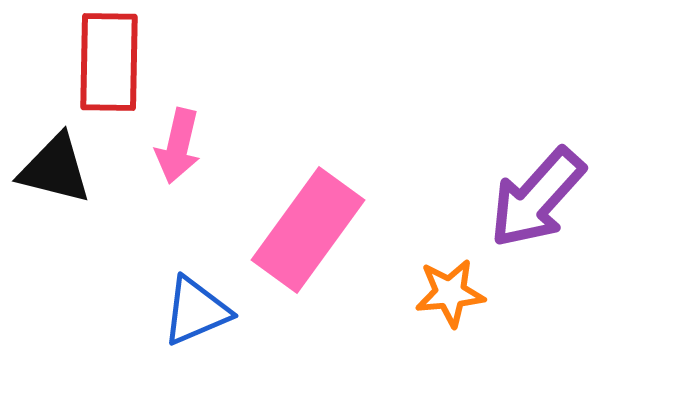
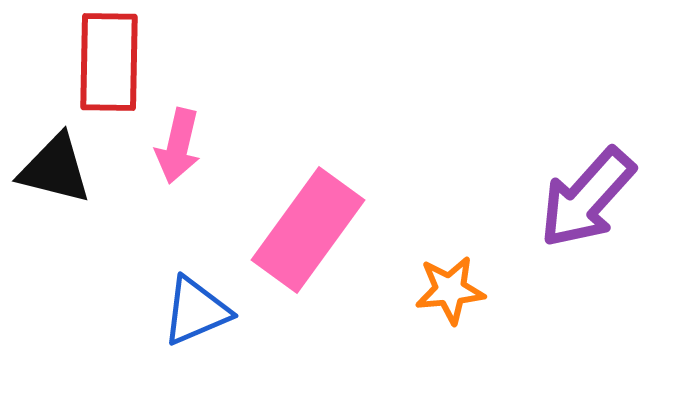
purple arrow: moved 50 px right
orange star: moved 3 px up
